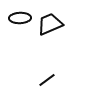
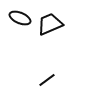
black ellipse: rotated 25 degrees clockwise
